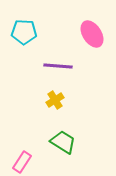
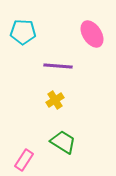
cyan pentagon: moved 1 px left
pink rectangle: moved 2 px right, 2 px up
